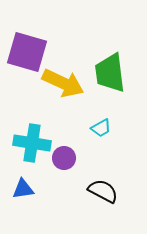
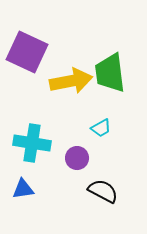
purple square: rotated 9 degrees clockwise
yellow arrow: moved 8 px right, 2 px up; rotated 36 degrees counterclockwise
purple circle: moved 13 px right
